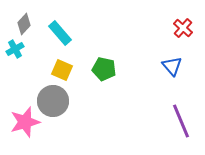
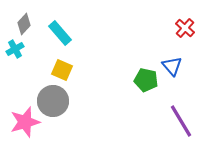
red cross: moved 2 px right
green pentagon: moved 42 px right, 11 px down
purple line: rotated 8 degrees counterclockwise
